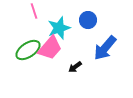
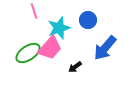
green ellipse: moved 3 px down
